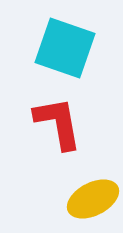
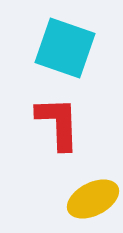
red L-shape: rotated 8 degrees clockwise
